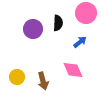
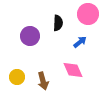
pink circle: moved 2 px right, 1 px down
purple circle: moved 3 px left, 7 px down
